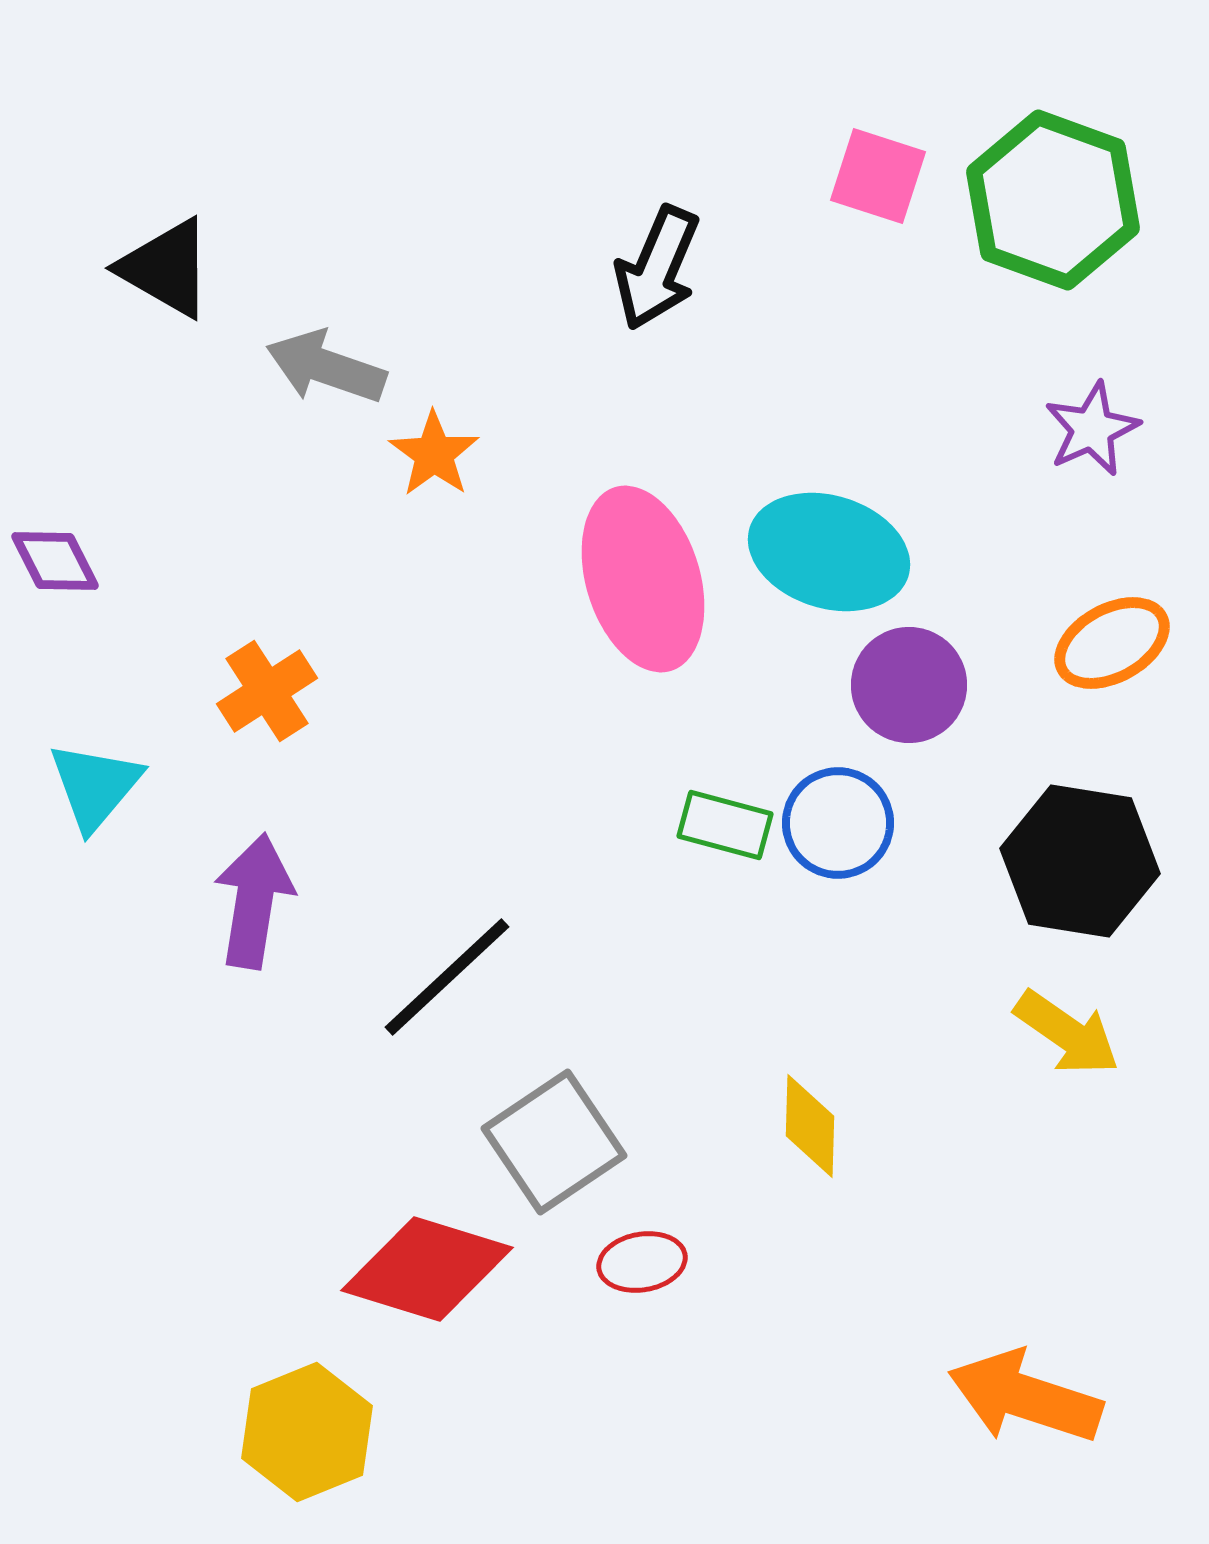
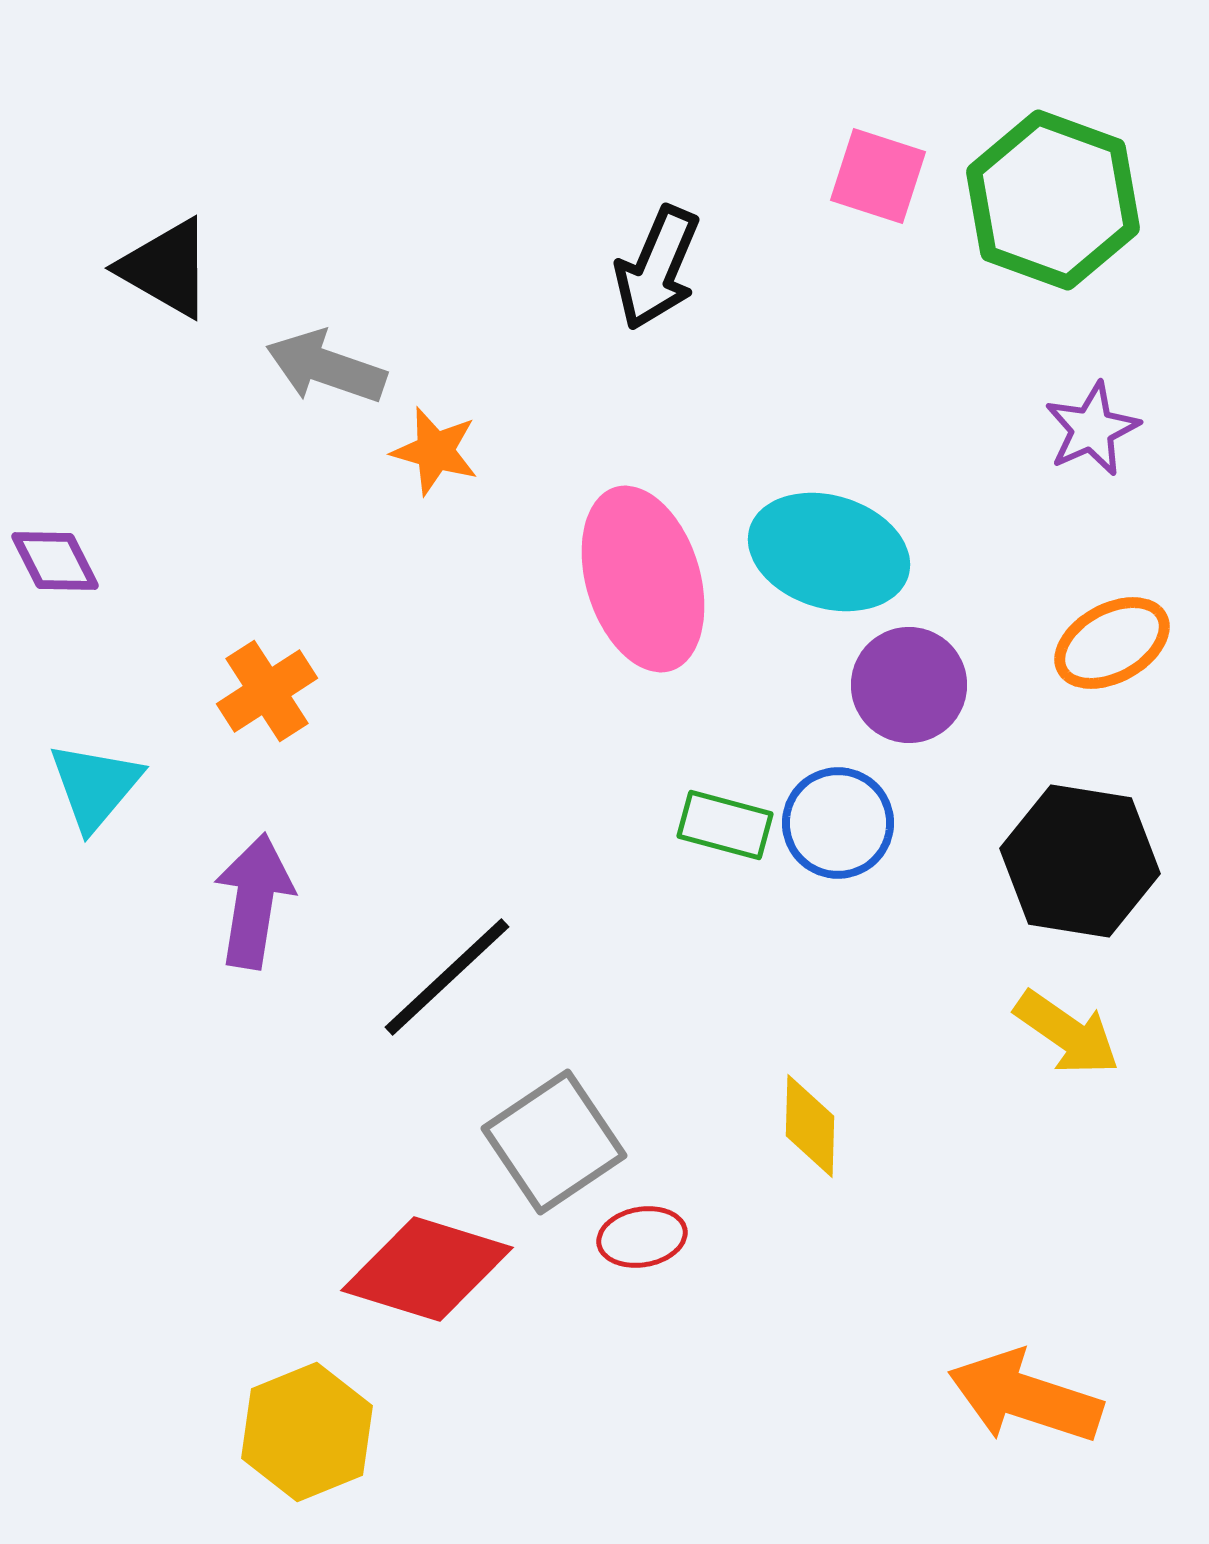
orange star: moved 1 px right, 3 px up; rotated 20 degrees counterclockwise
red ellipse: moved 25 px up
